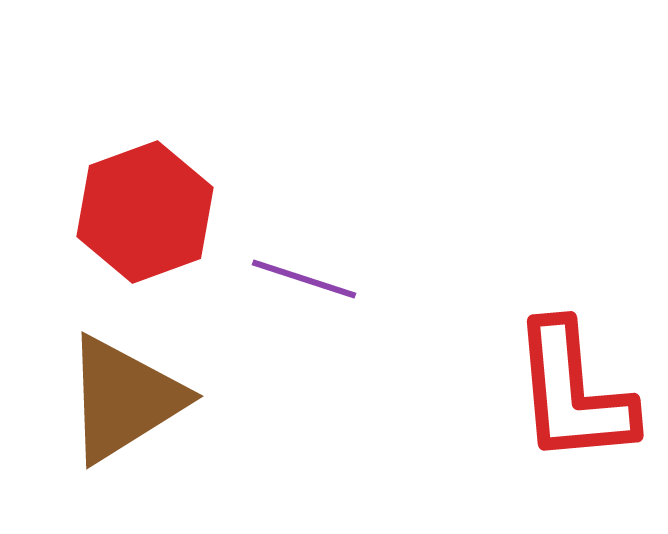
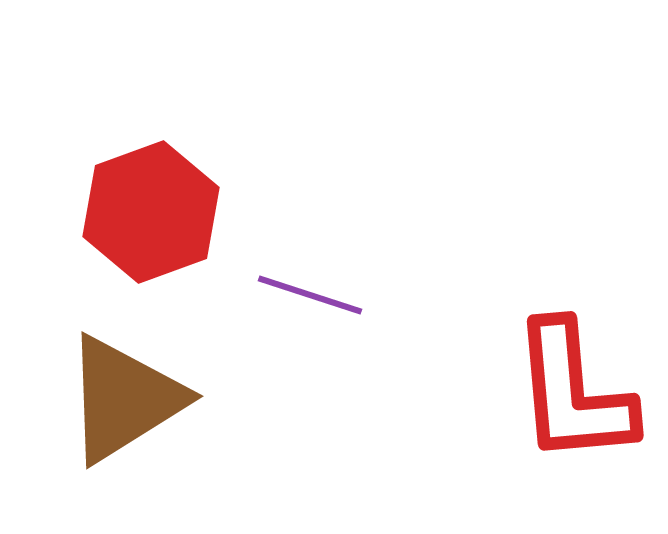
red hexagon: moved 6 px right
purple line: moved 6 px right, 16 px down
